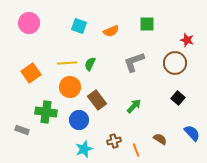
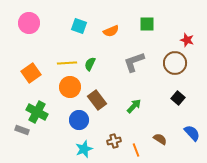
green cross: moved 9 px left; rotated 20 degrees clockwise
